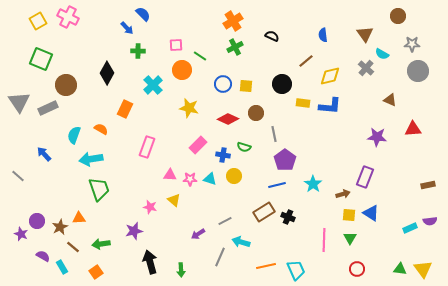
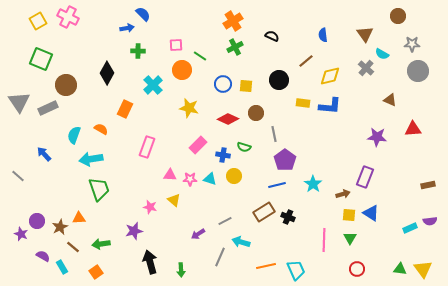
blue arrow at (127, 28): rotated 56 degrees counterclockwise
black circle at (282, 84): moved 3 px left, 4 px up
